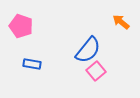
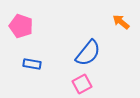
blue semicircle: moved 3 px down
pink square: moved 14 px left, 13 px down; rotated 12 degrees clockwise
